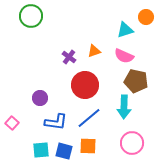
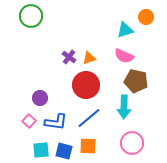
orange triangle: moved 5 px left, 7 px down
red circle: moved 1 px right
pink square: moved 17 px right, 2 px up
